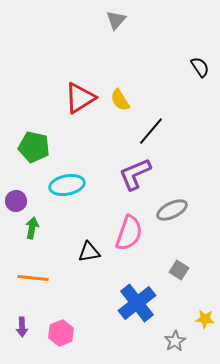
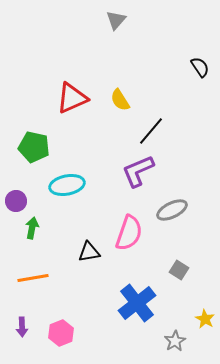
red triangle: moved 8 px left; rotated 8 degrees clockwise
purple L-shape: moved 3 px right, 3 px up
orange line: rotated 16 degrees counterclockwise
yellow star: rotated 24 degrees clockwise
